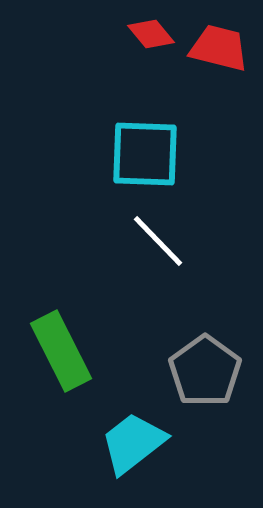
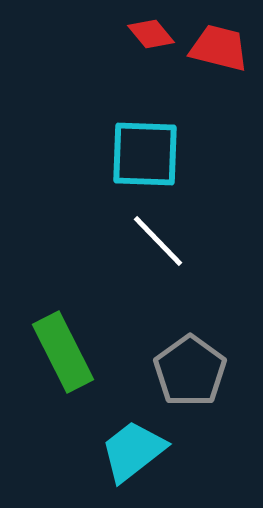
green rectangle: moved 2 px right, 1 px down
gray pentagon: moved 15 px left
cyan trapezoid: moved 8 px down
